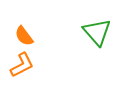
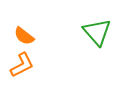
orange semicircle: rotated 15 degrees counterclockwise
